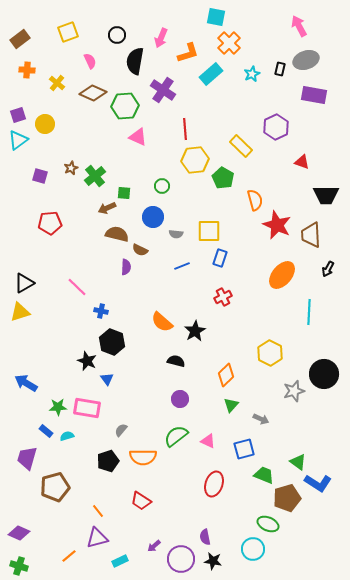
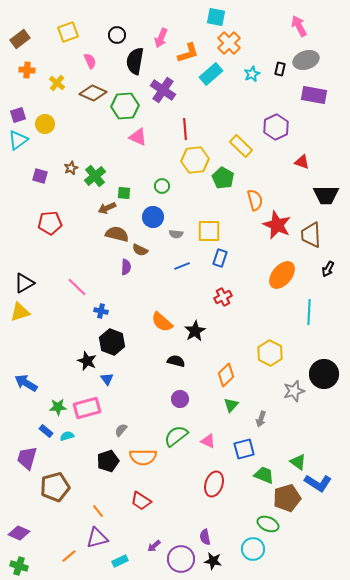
pink rectangle at (87, 408): rotated 24 degrees counterclockwise
gray arrow at (261, 419): rotated 84 degrees clockwise
